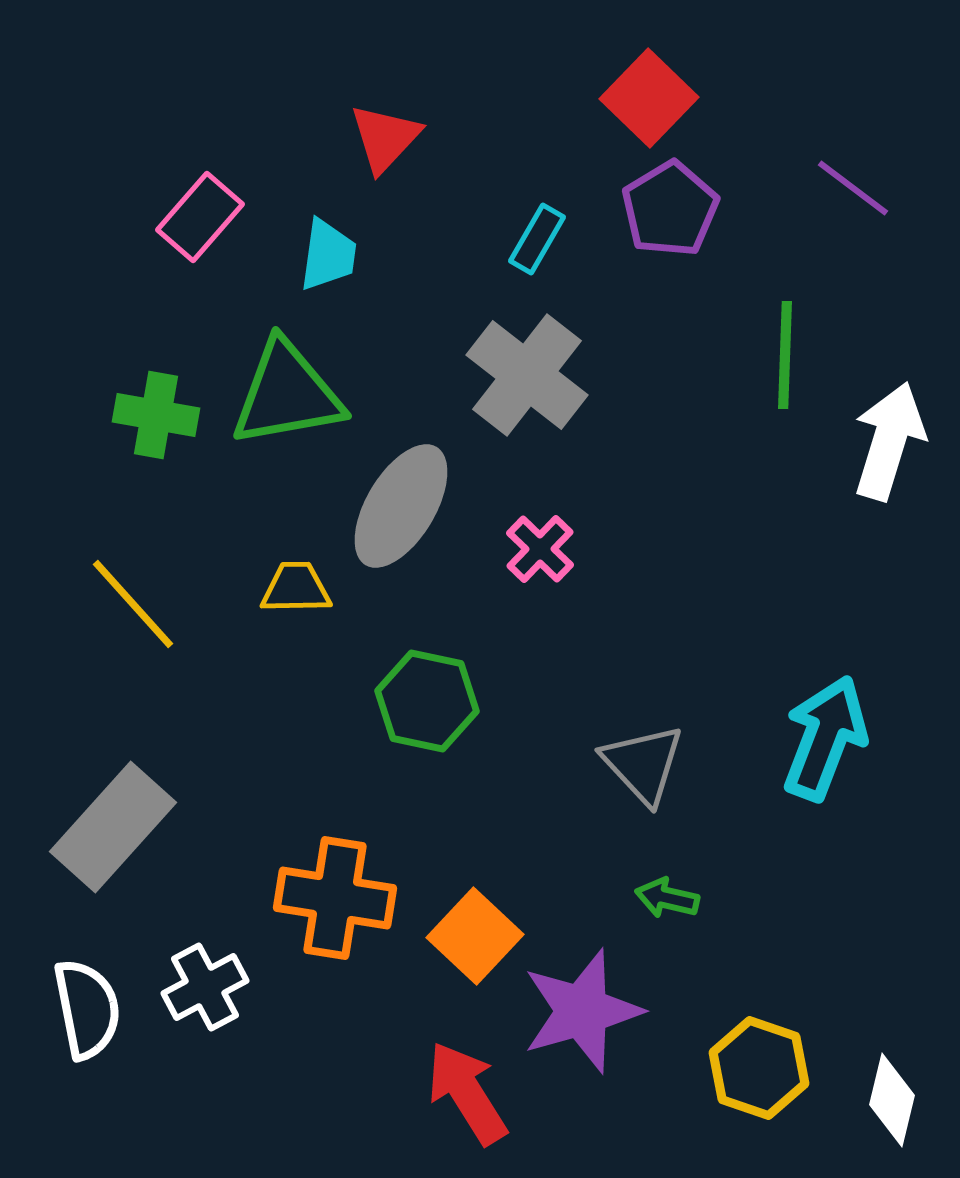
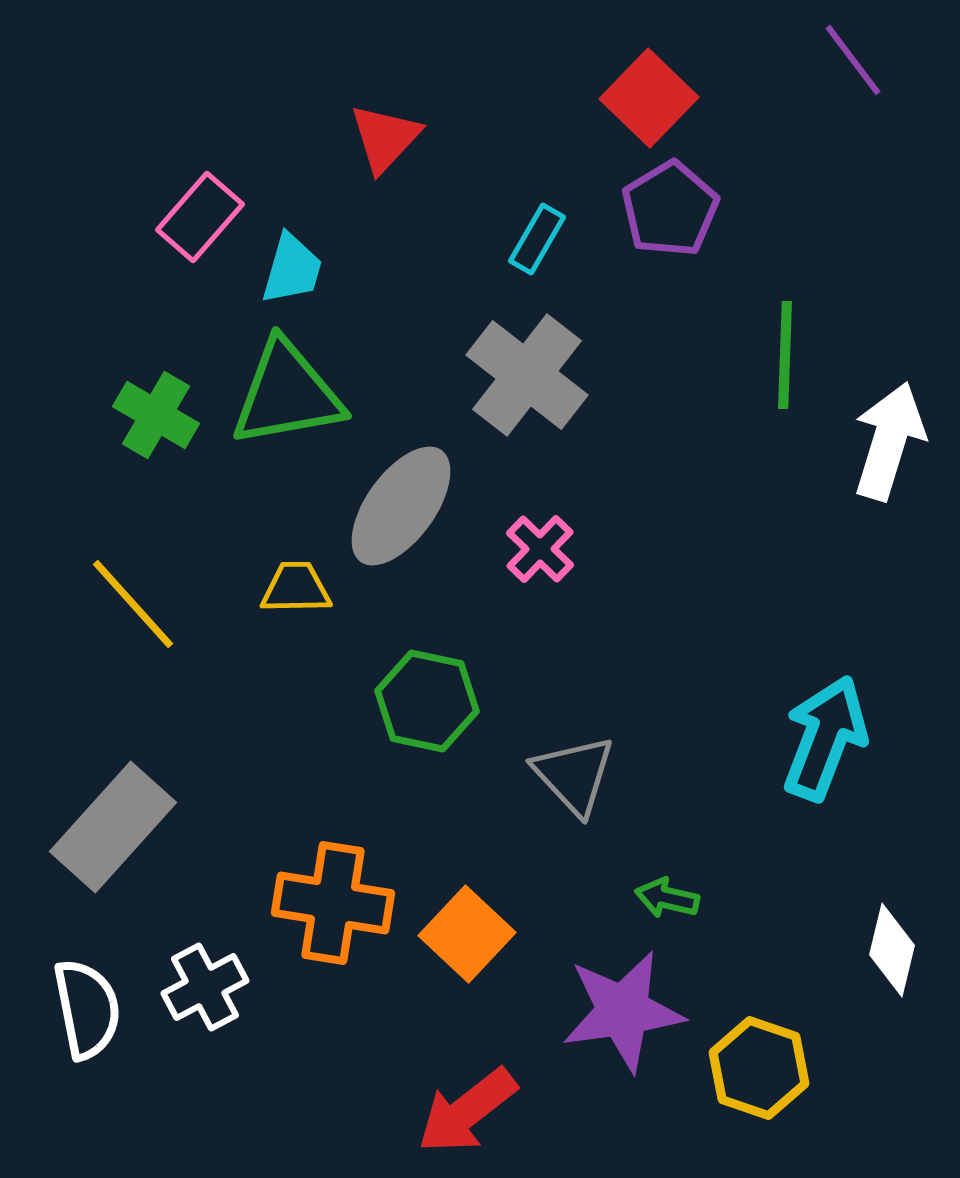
purple line: moved 128 px up; rotated 16 degrees clockwise
cyan trapezoid: moved 36 px left, 14 px down; rotated 8 degrees clockwise
green cross: rotated 20 degrees clockwise
gray ellipse: rotated 5 degrees clockwise
gray triangle: moved 69 px left, 11 px down
orange cross: moved 2 px left, 5 px down
orange square: moved 8 px left, 2 px up
purple star: moved 41 px right; rotated 8 degrees clockwise
red arrow: moved 18 px down; rotated 96 degrees counterclockwise
white diamond: moved 150 px up
